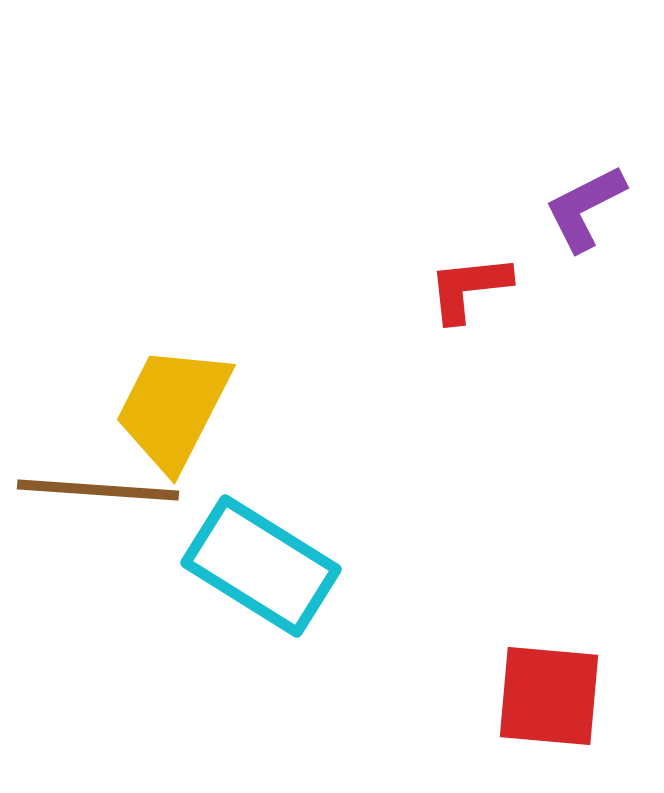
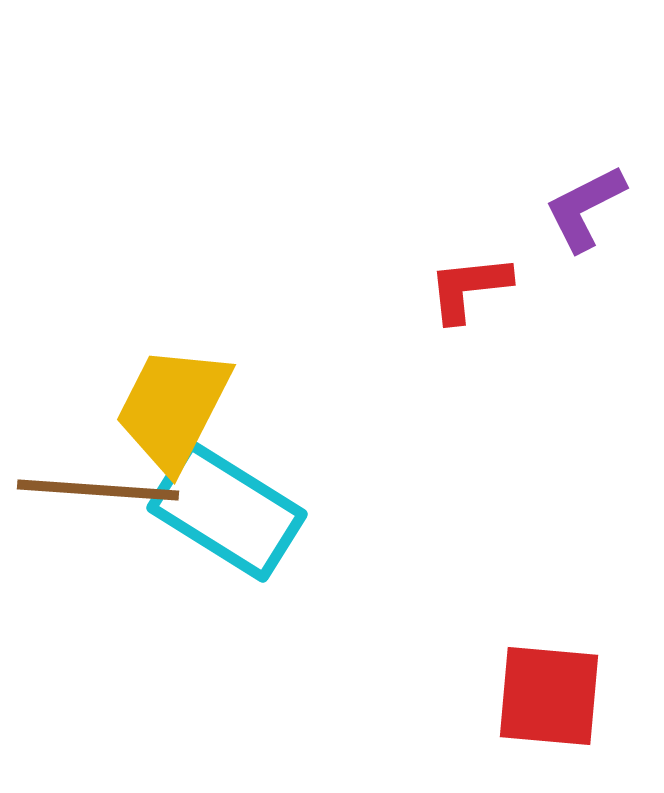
cyan rectangle: moved 34 px left, 55 px up
